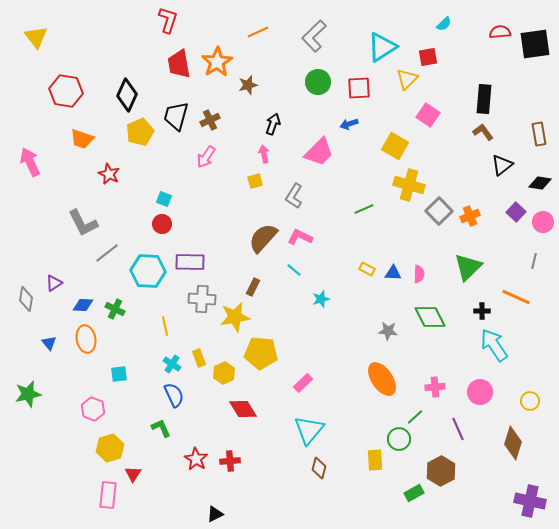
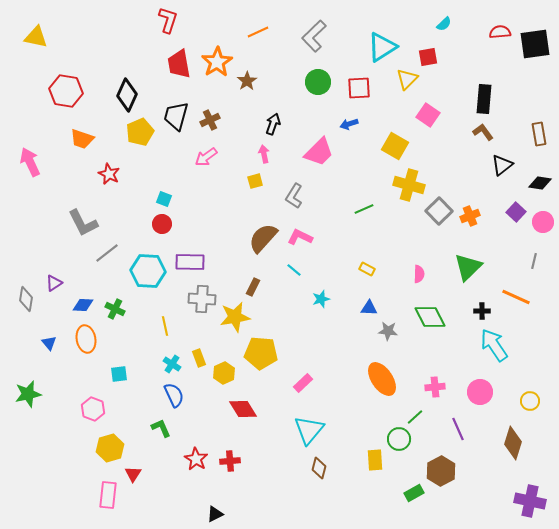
yellow triangle at (36, 37): rotated 40 degrees counterclockwise
brown star at (248, 85): moved 1 px left, 4 px up; rotated 18 degrees counterclockwise
pink arrow at (206, 157): rotated 20 degrees clockwise
blue triangle at (393, 273): moved 24 px left, 35 px down
